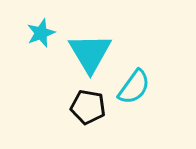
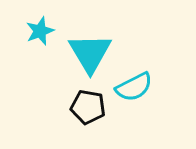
cyan star: moved 1 px left, 2 px up
cyan semicircle: rotated 27 degrees clockwise
